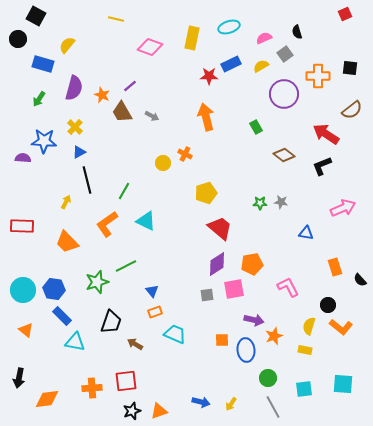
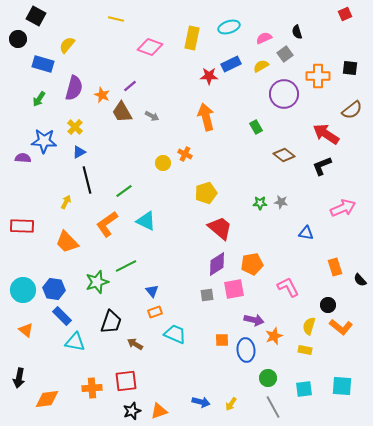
green line at (124, 191): rotated 24 degrees clockwise
cyan square at (343, 384): moved 1 px left, 2 px down
